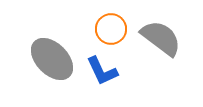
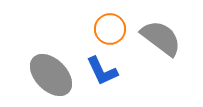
orange circle: moved 1 px left
gray ellipse: moved 1 px left, 16 px down
